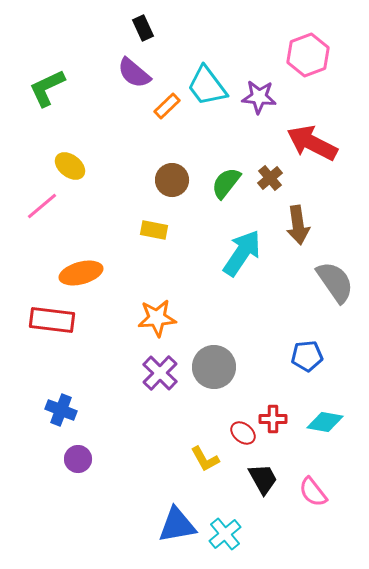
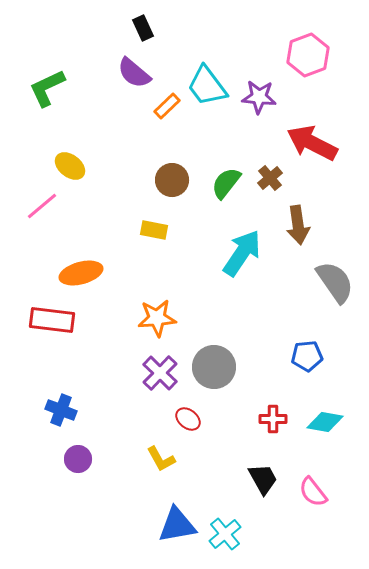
red ellipse: moved 55 px left, 14 px up
yellow L-shape: moved 44 px left
